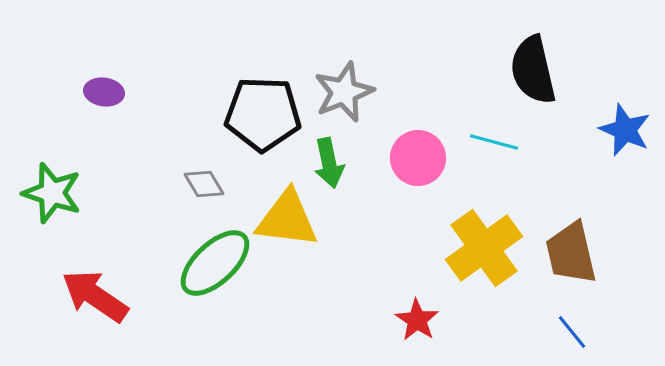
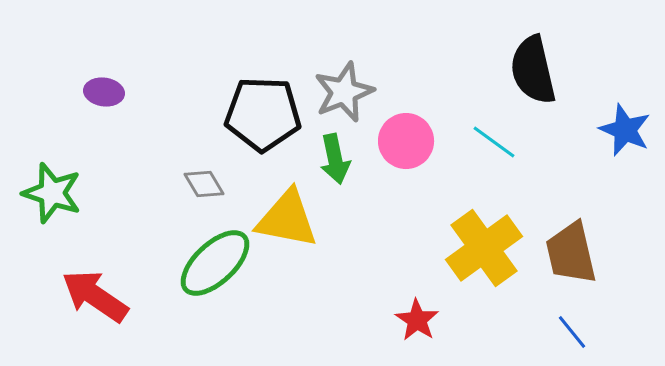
cyan line: rotated 21 degrees clockwise
pink circle: moved 12 px left, 17 px up
green arrow: moved 6 px right, 4 px up
yellow triangle: rotated 4 degrees clockwise
